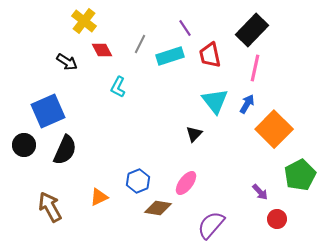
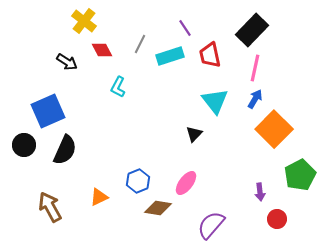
blue arrow: moved 8 px right, 5 px up
purple arrow: rotated 36 degrees clockwise
